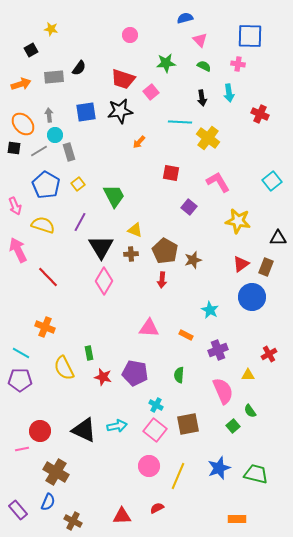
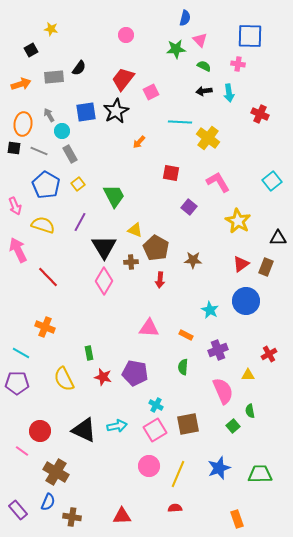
blue semicircle at (185, 18): rotated 119 degrees clockwise
pink circle at (130, 35): moved 4 px left
green star at (166, 63): moved 10 px right, 14 px up
red trapezoid at (123, 79): rotated 110 degrees clockwise
pink square at (151, 92): rotated 14 degrees clockwise
black arrow at (202, 98): moved 2 px right, 7 px up; rotated 91 degrees clockwise
black star at (120, 111): moved 4 px left; rotated 20 degrees counterclockwise
gray arrow at (49, 115): rotated 24 degrees counterclockwise
orange ellipse at (23, 124): rotated 50 degrees clockwise
cyan circle at (55, 135): moved 7 px right, 4 px up
gray line at (39, 151): rotated 54 degrees clockwise
gray rectangle at (69, 152): moved 1 px right, 2 px down; rotated 12 degrees counterclockwise
yellow star at (238, 221): rotated 20 degrees clockwise
black triangle at (101, 247): moved 3 px right
brown pentagon at (165, 251): moved 9 px left, 3 px up
brown cross at (131, 254): moved 8 px down
brown star at (193, 260): rotated 18 degrees clockwise
red arrow at (162, 280): moved 2 px left
blue circle at (252, 297): moved 6 px left, 4 px down
yellow semicircle at (64, 368): moved 11 px down
green semicircle at (179, 375): moved 4 px right, 8 px up
purple pentagon at (20, 380): moved 3 px left, 3 px down
green semicircle at (250, 411): rotated 24 degrees clockwise
pink square at (155, 430): rotated 20 degrees clockwise
pink line at (22, 449): moved 2 px down; rotated 48 degrees clockwise
green trapezoid at (256, 474): moved 4 px right; rotated 15 degrees counterclockwise
yellow line at (178, 476): moved 2 px up
red semicircle at (157, 508): moved 18 px right; rotated 24 degrees clockwise
orange rectangle at (237, 519): rotated 72 degrees clockwise
brown cross at (73, 521): moved 1 px left, 4 px up; rotated 18 degrees counterclockwise
